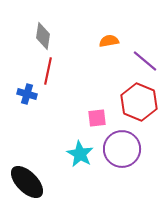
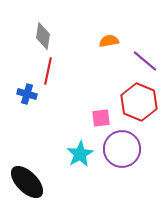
pink square: moved 4 px right
cyan star: rotated 12 degrees clockwise
